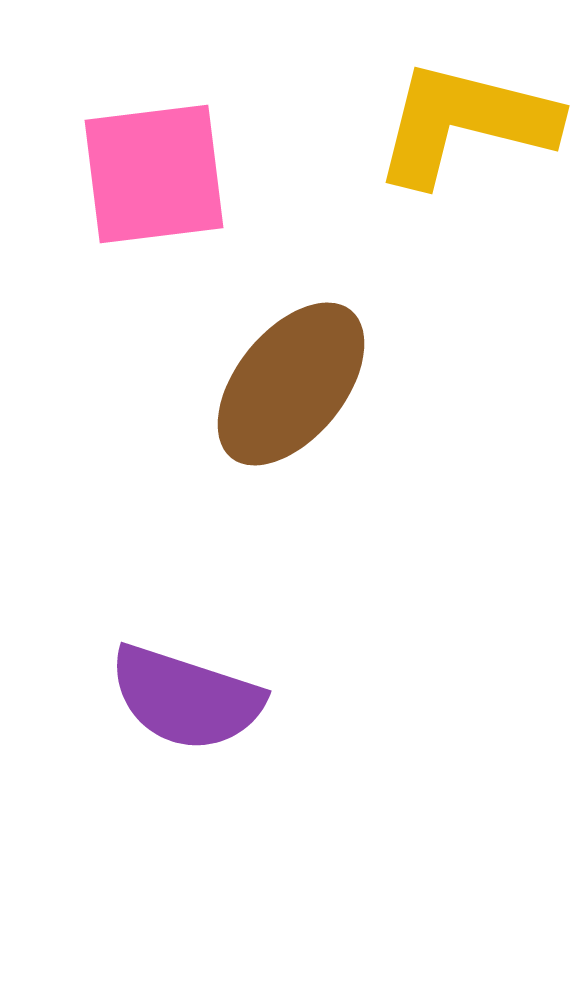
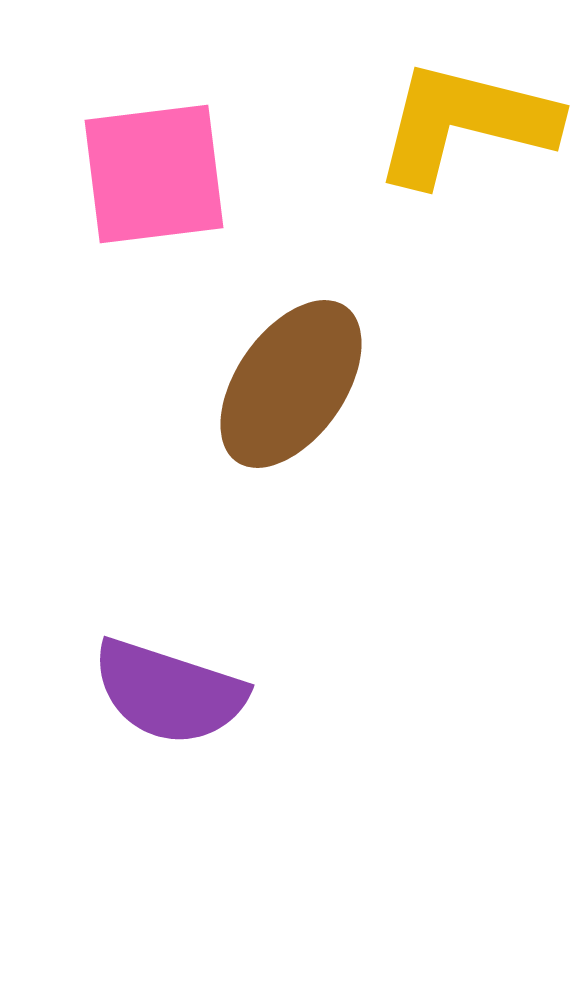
brown ellipse: rotated 4 degrees counterclockwise
purple semicircle: moved 17 px left, 6 px up
